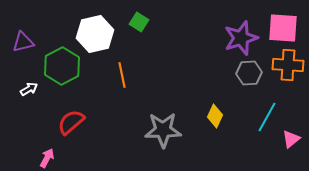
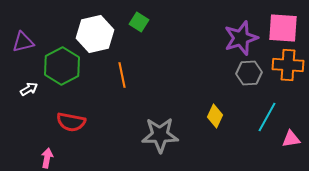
red semicircle: rotated 128 degrees counterclockwise
gray star: moved 3 px left, 5 px down
pink triangle: rotated 30 degrees clockwise
pink arrow: rotated 18 degrees counterclockwise
